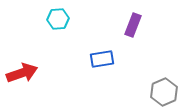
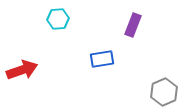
red arrow: moved 3 px up
